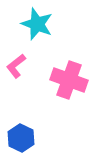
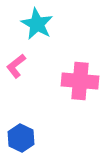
cyan star: rotated 8 degrees clockwise
pink cross: moved 11 px right, 1 px down; rotated 15 degrees counterclockwise
